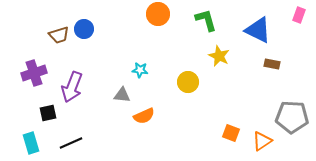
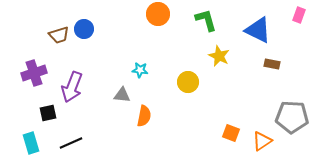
orange semicircle: rotated 55 degrees counterclockwise
